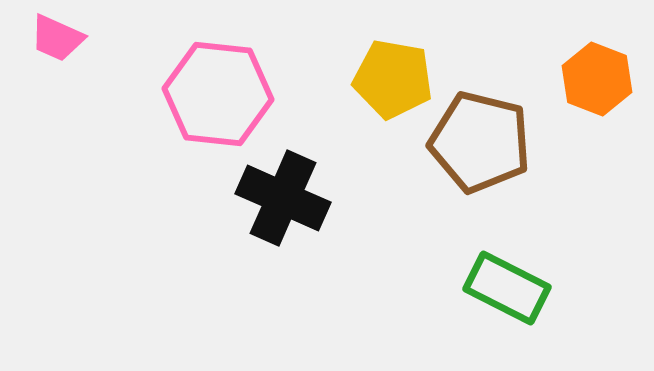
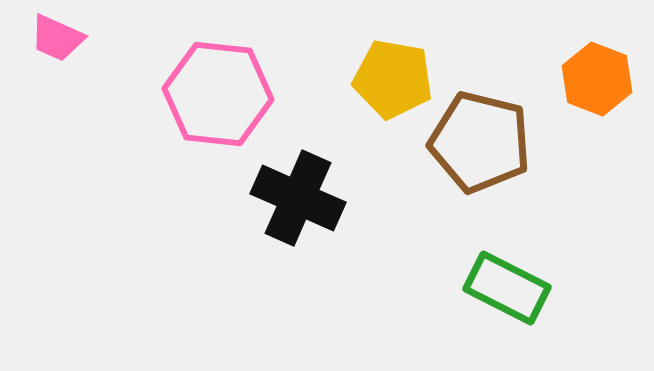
black cross: moved 15 px right
